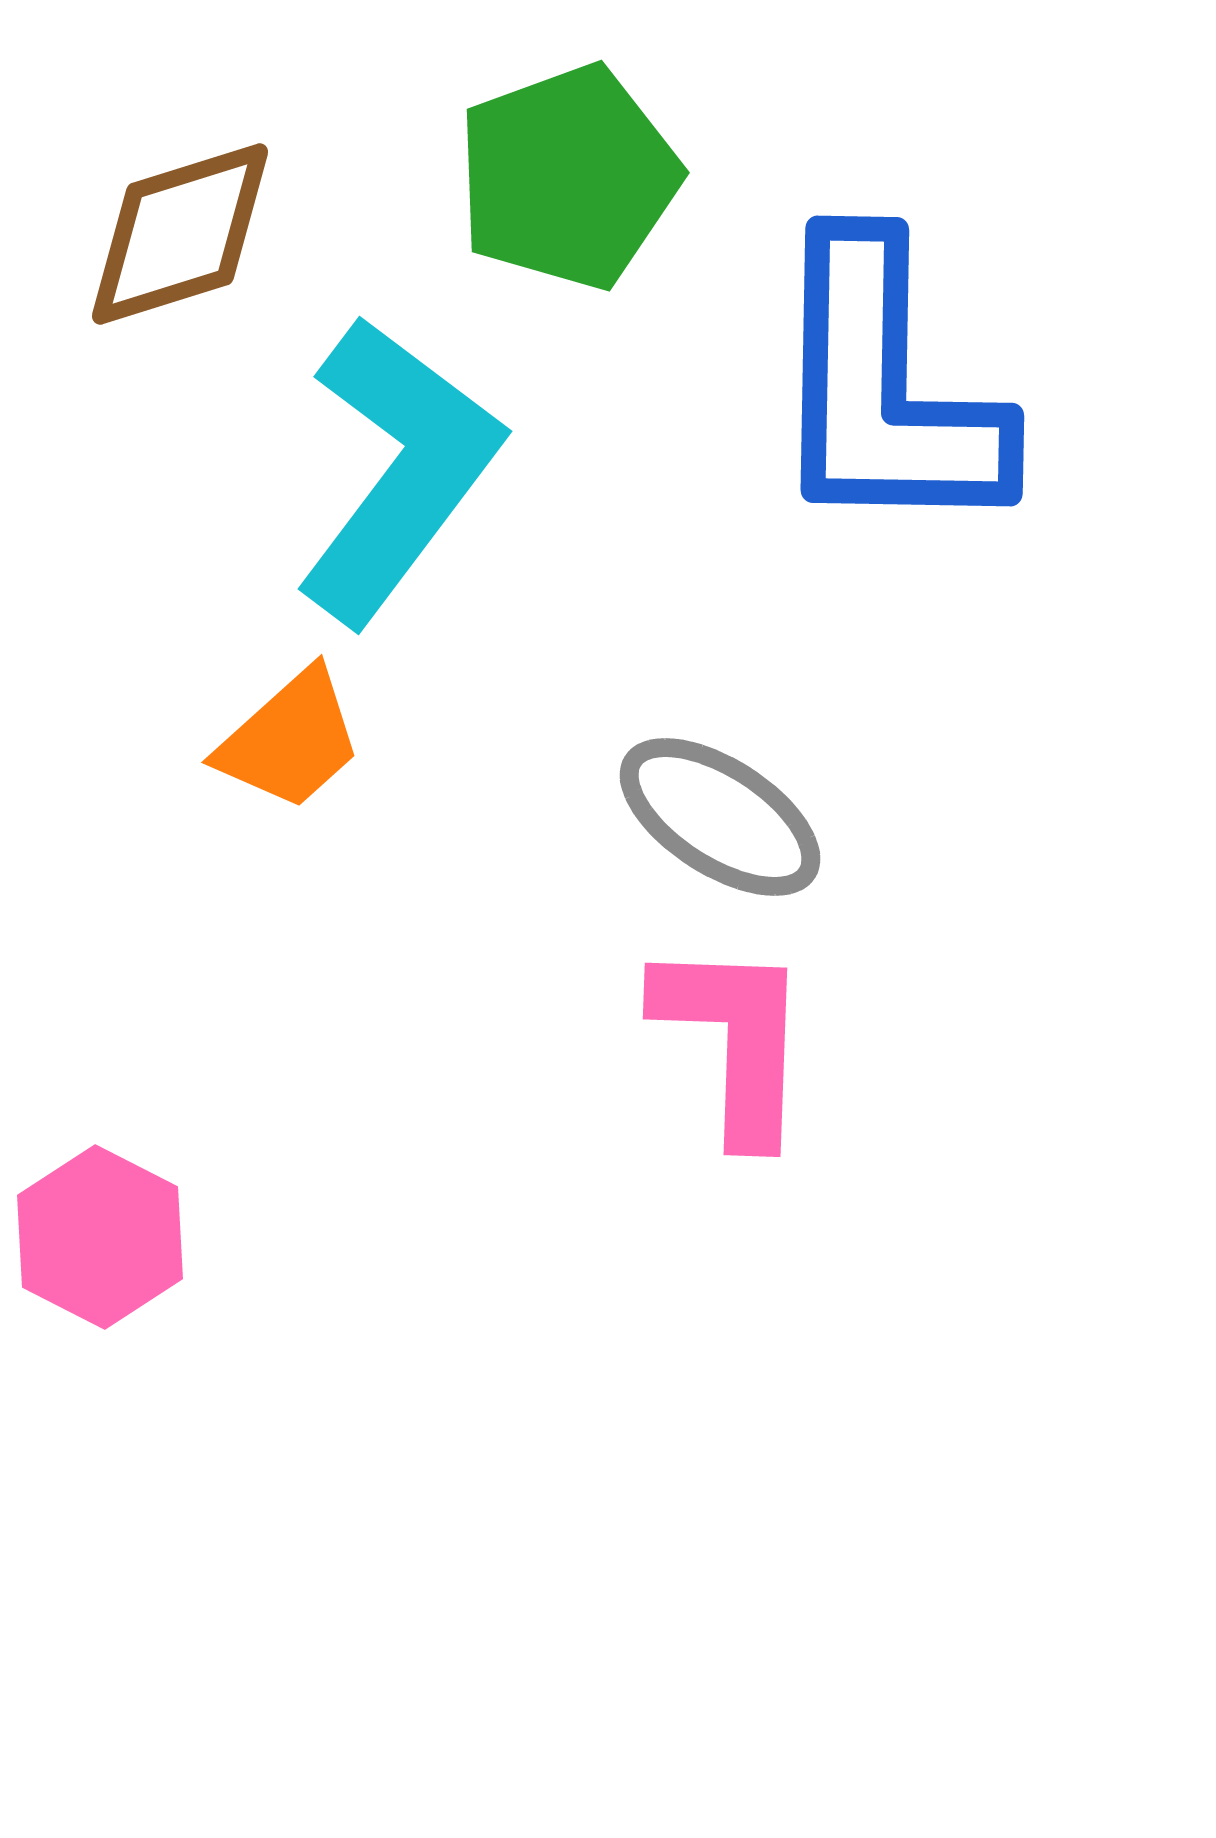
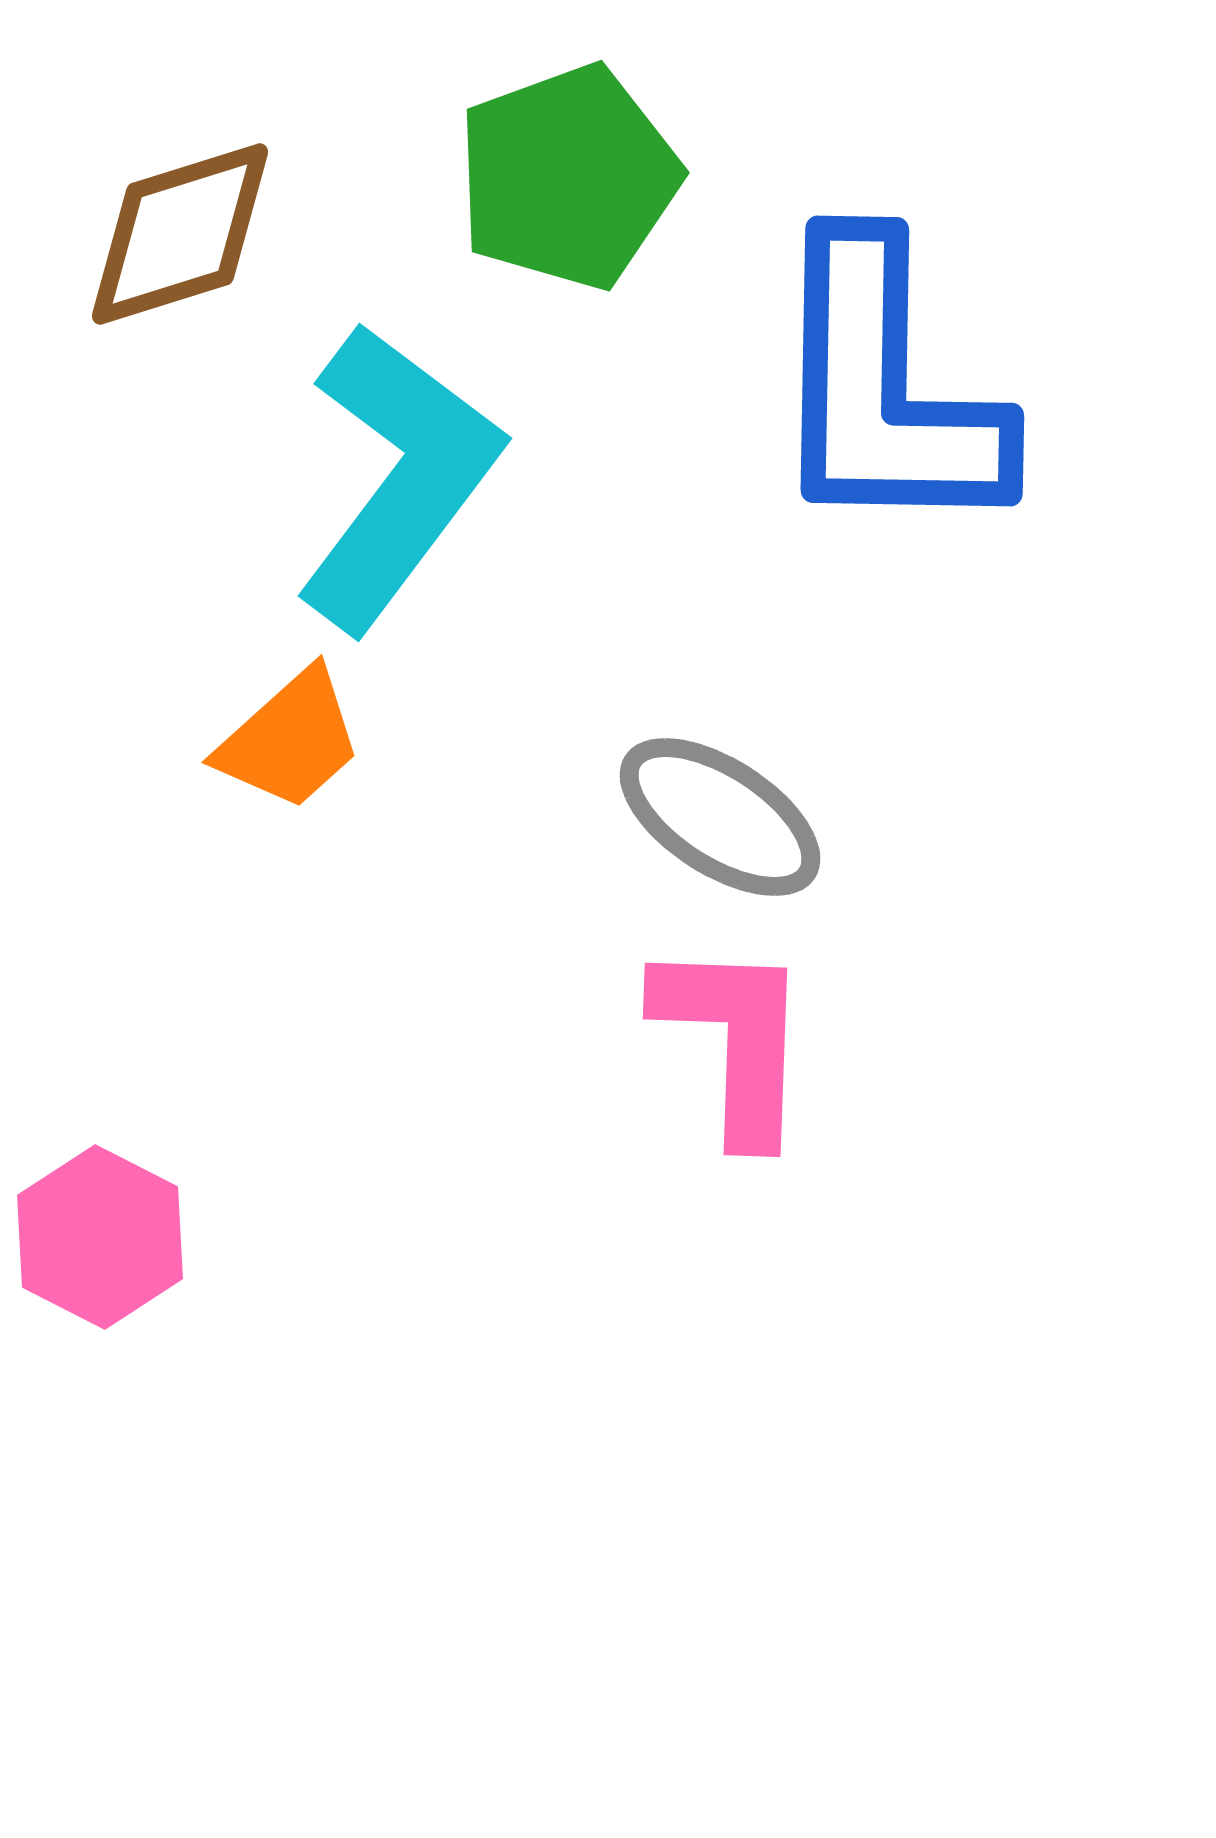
cyan L-shape: moved 7 px down
